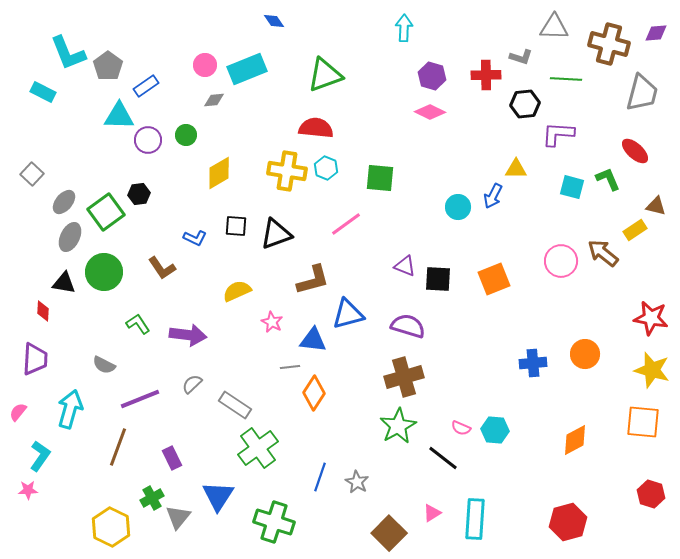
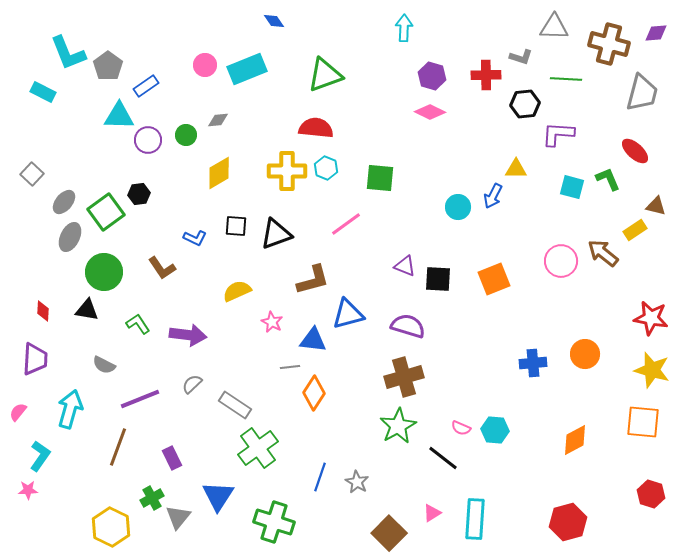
gray diamond at (214, 100): moved 4 px right, 20 px down
yellow cross at (287, 171): rotated 9 degrees counterclockwise
black triangle at (64, 283): moved 23 px right, 27 px down
